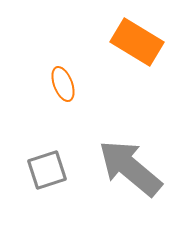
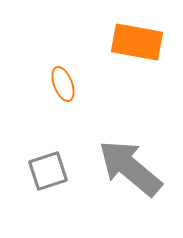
orange rectangle: rotated 21 degrees counterclockwise
gray square: moved 1 px right, 1 px down
